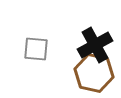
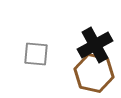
gray square: moved 5 px down
